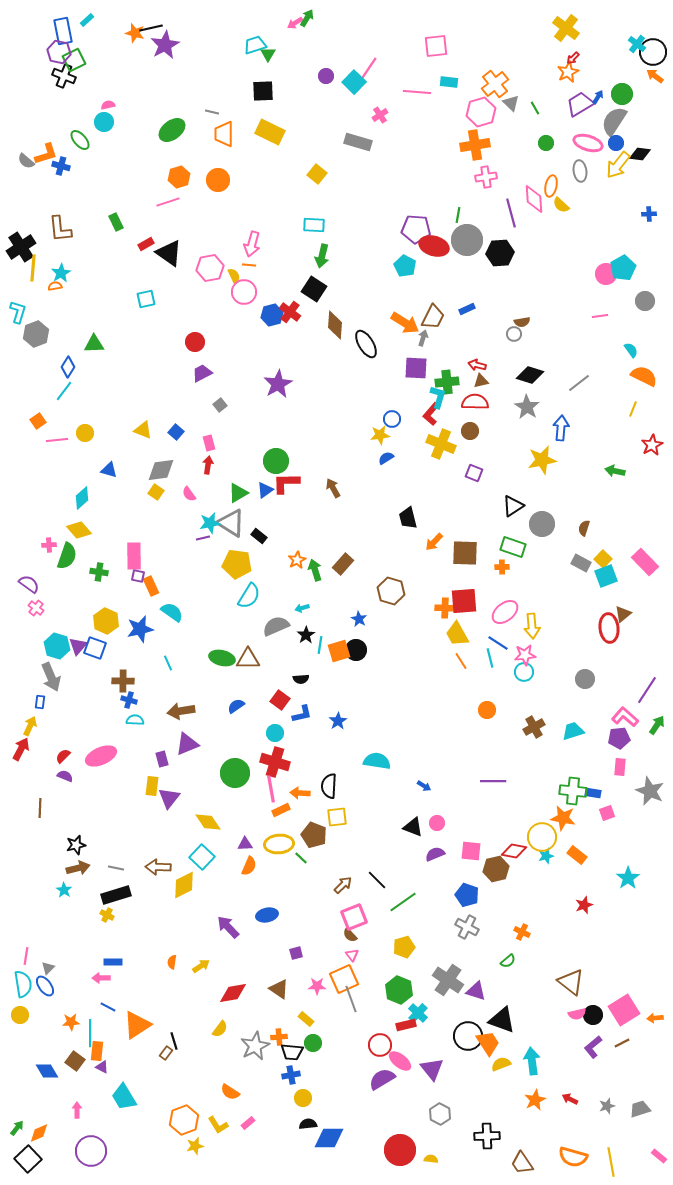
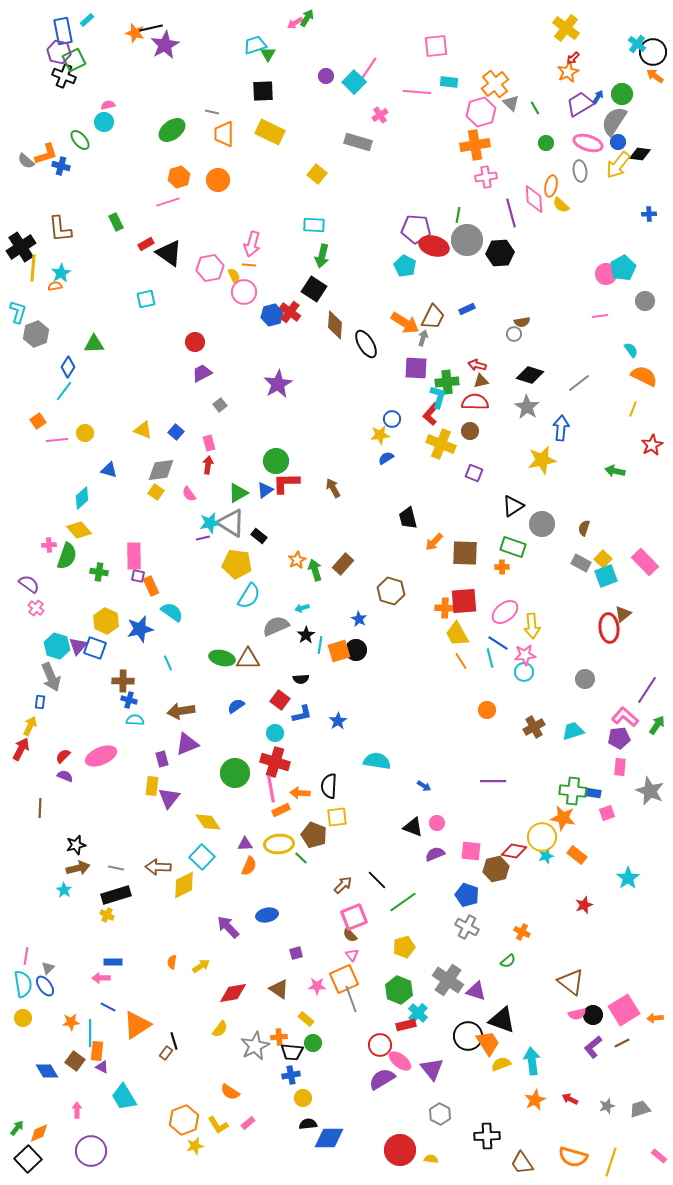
blue circle at (616, 143): moved 2 px right, 1 px up
yellow circle at (20, 1015): moved 3 px right, 3 px down
yellow line at (611, 1162): rotated 28 degrees clockwise
